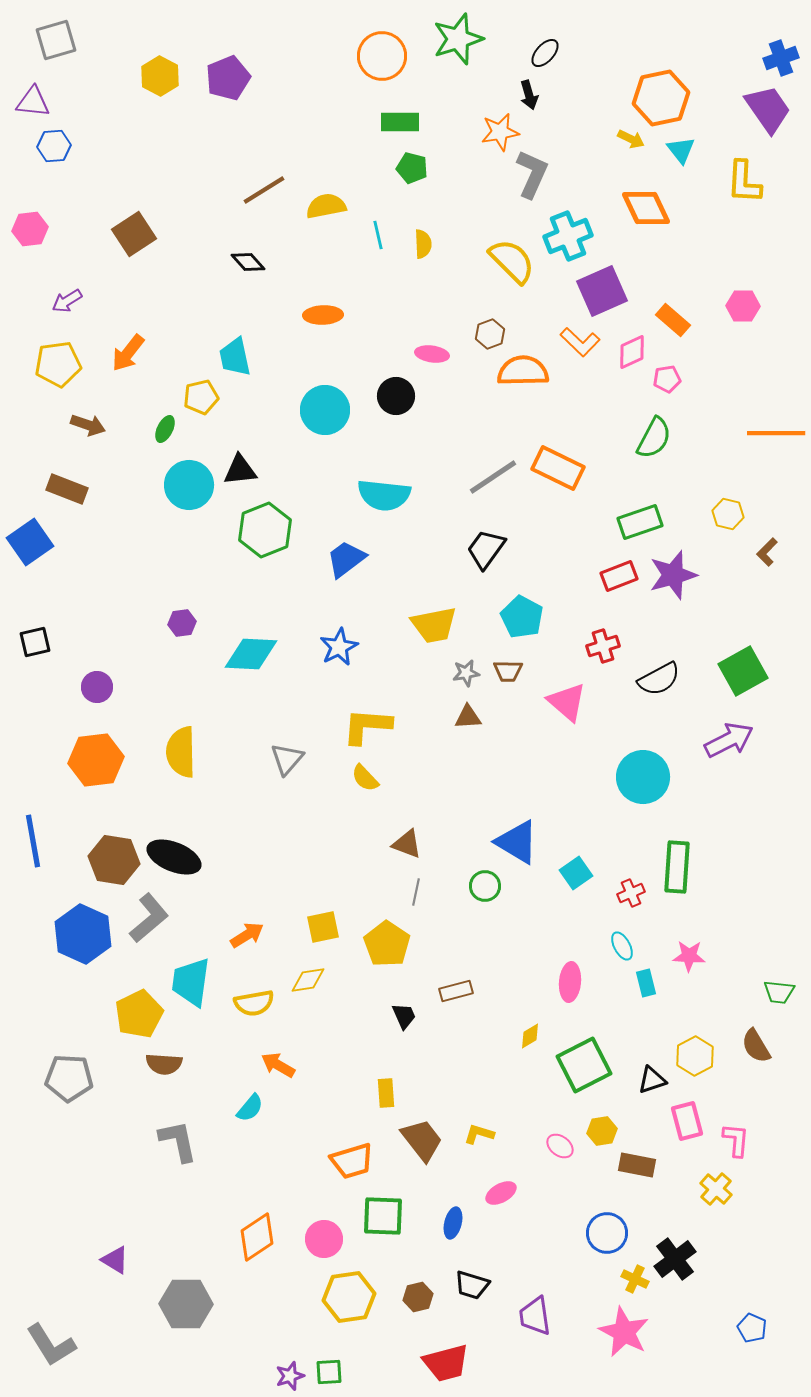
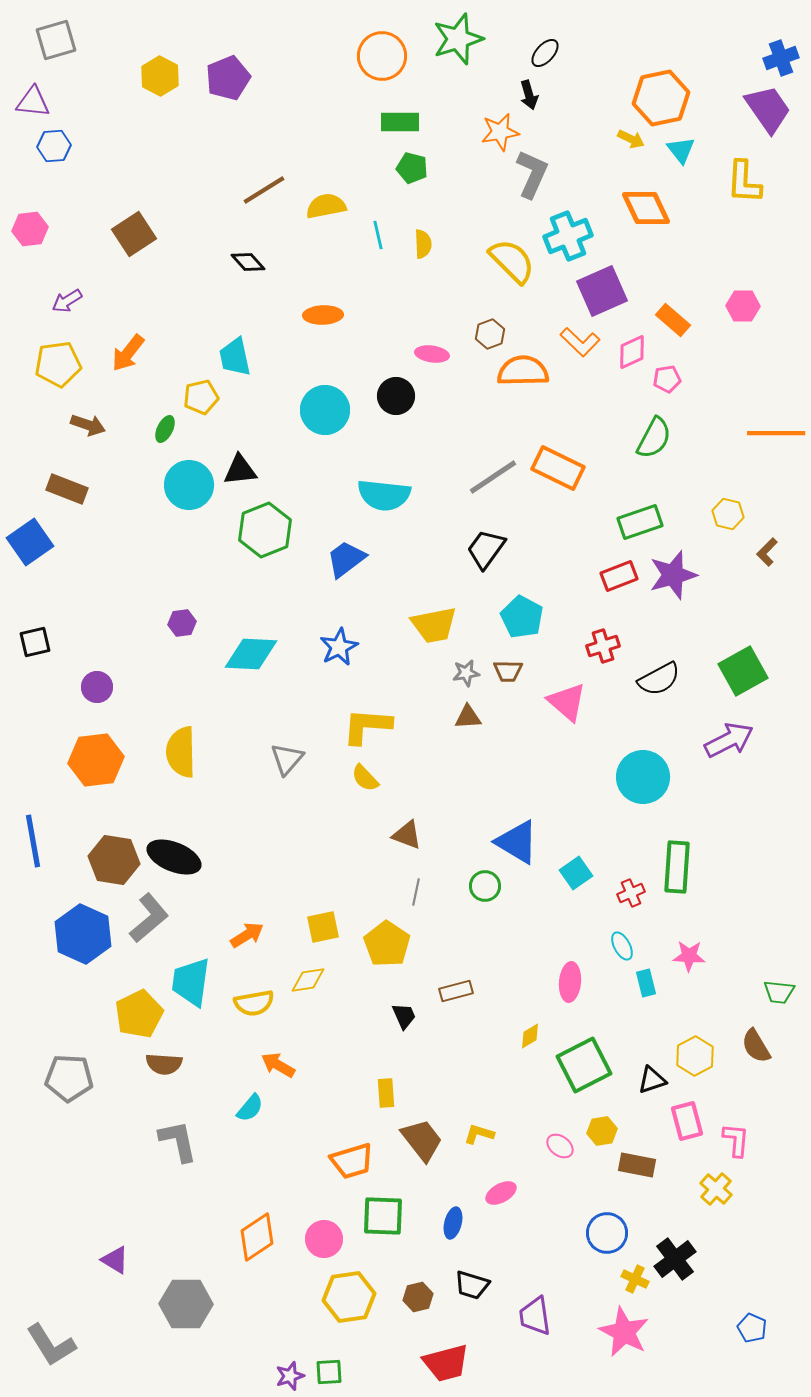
brown triangle at (407, 844): moved 9 px up
